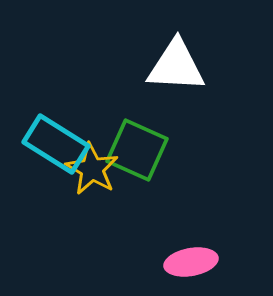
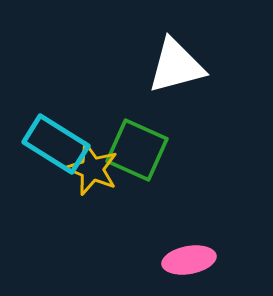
white triangle: rotated 18 degrees counterclockwise
yellow star: rotated 8 degrees counterclockwise
pink ellipse: moved 2 px left, 2 px up
